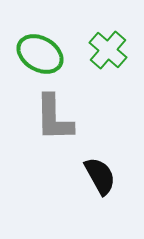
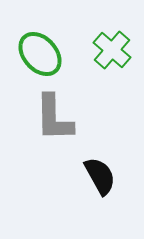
green cross: moved 4 px right
green ellipse: rotated 18 degrees clockwise
